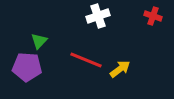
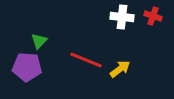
white cross: moved 24 px right, 1 px down; rotated 25 degrees clockwise
